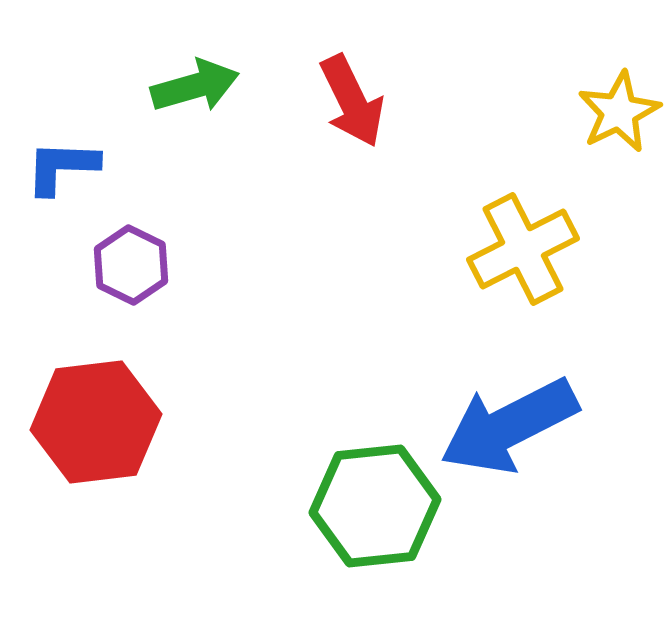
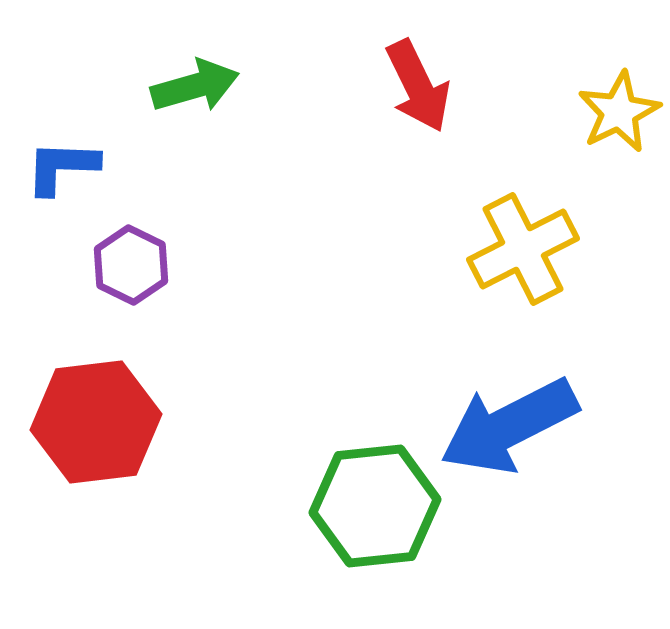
red arrow: moved 66 px right, 15 px up
